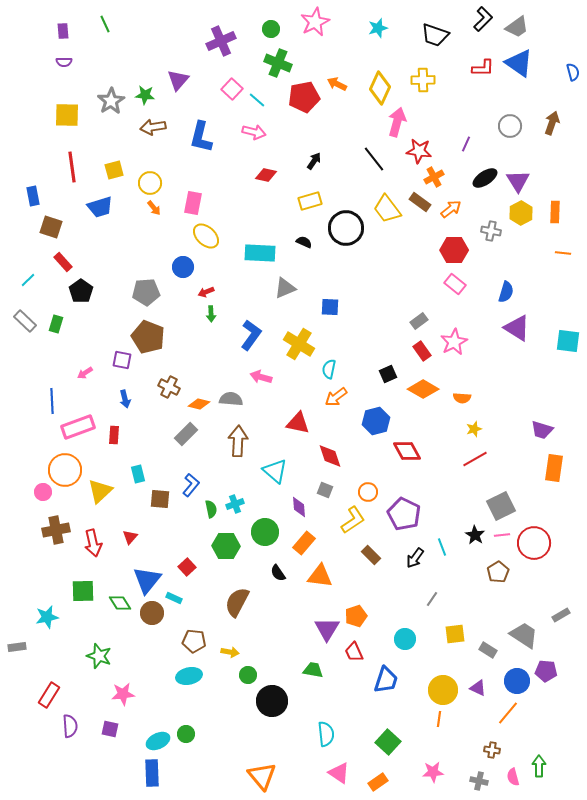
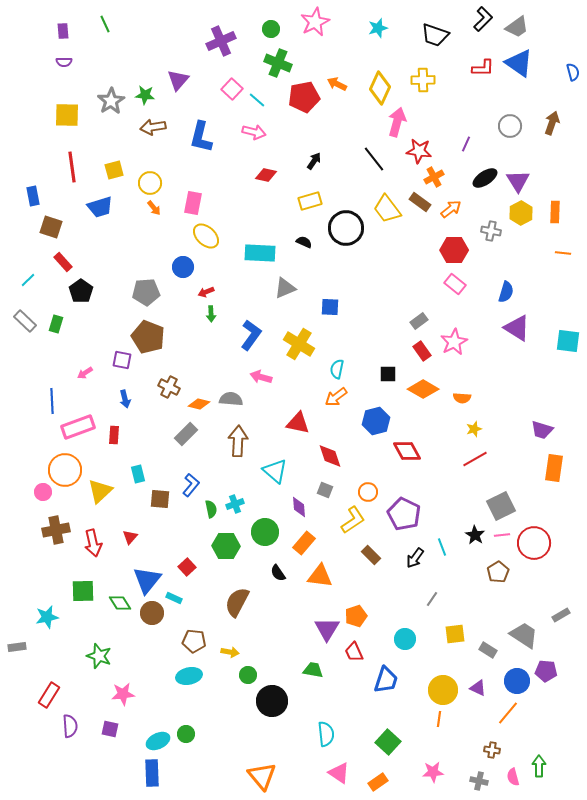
cyan semicircle at (329, 369): moved 8 px right
black square at (388, 374): rotated 24 degrees clockwise
